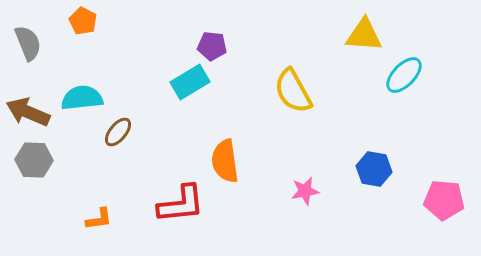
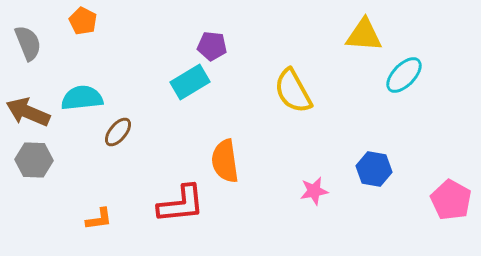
pink star: moved 9 px right
pink pentagon: moved 7 px right; rotated 24 degrees clockwise
